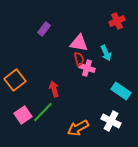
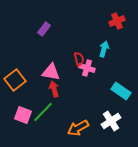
pink triangle: moved 28 px left, 29 px down
cyan arrow: moved 2 px left, 4 px up; rotated 140 degrees counterclockwise
pink square: rotated 36 degrees counterclockwise
white cross: rotated 30 degrees clockwise
